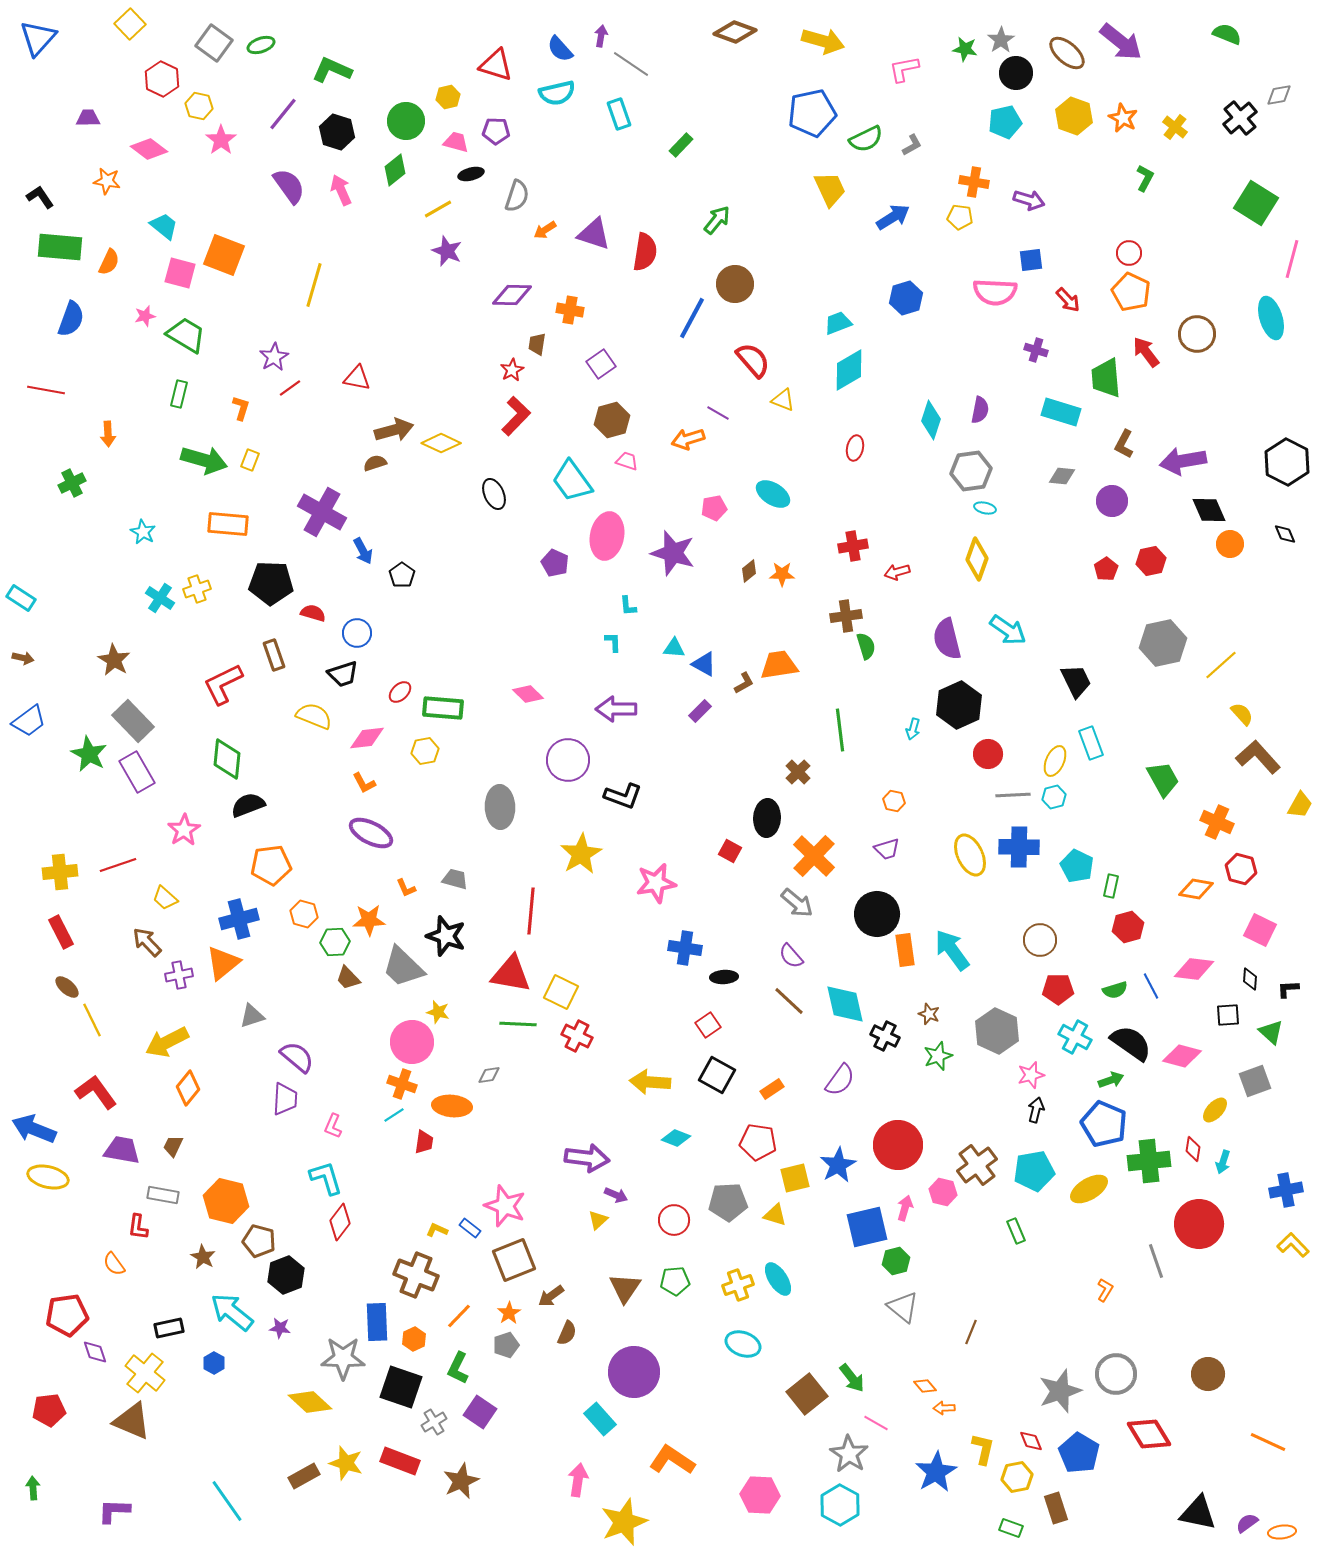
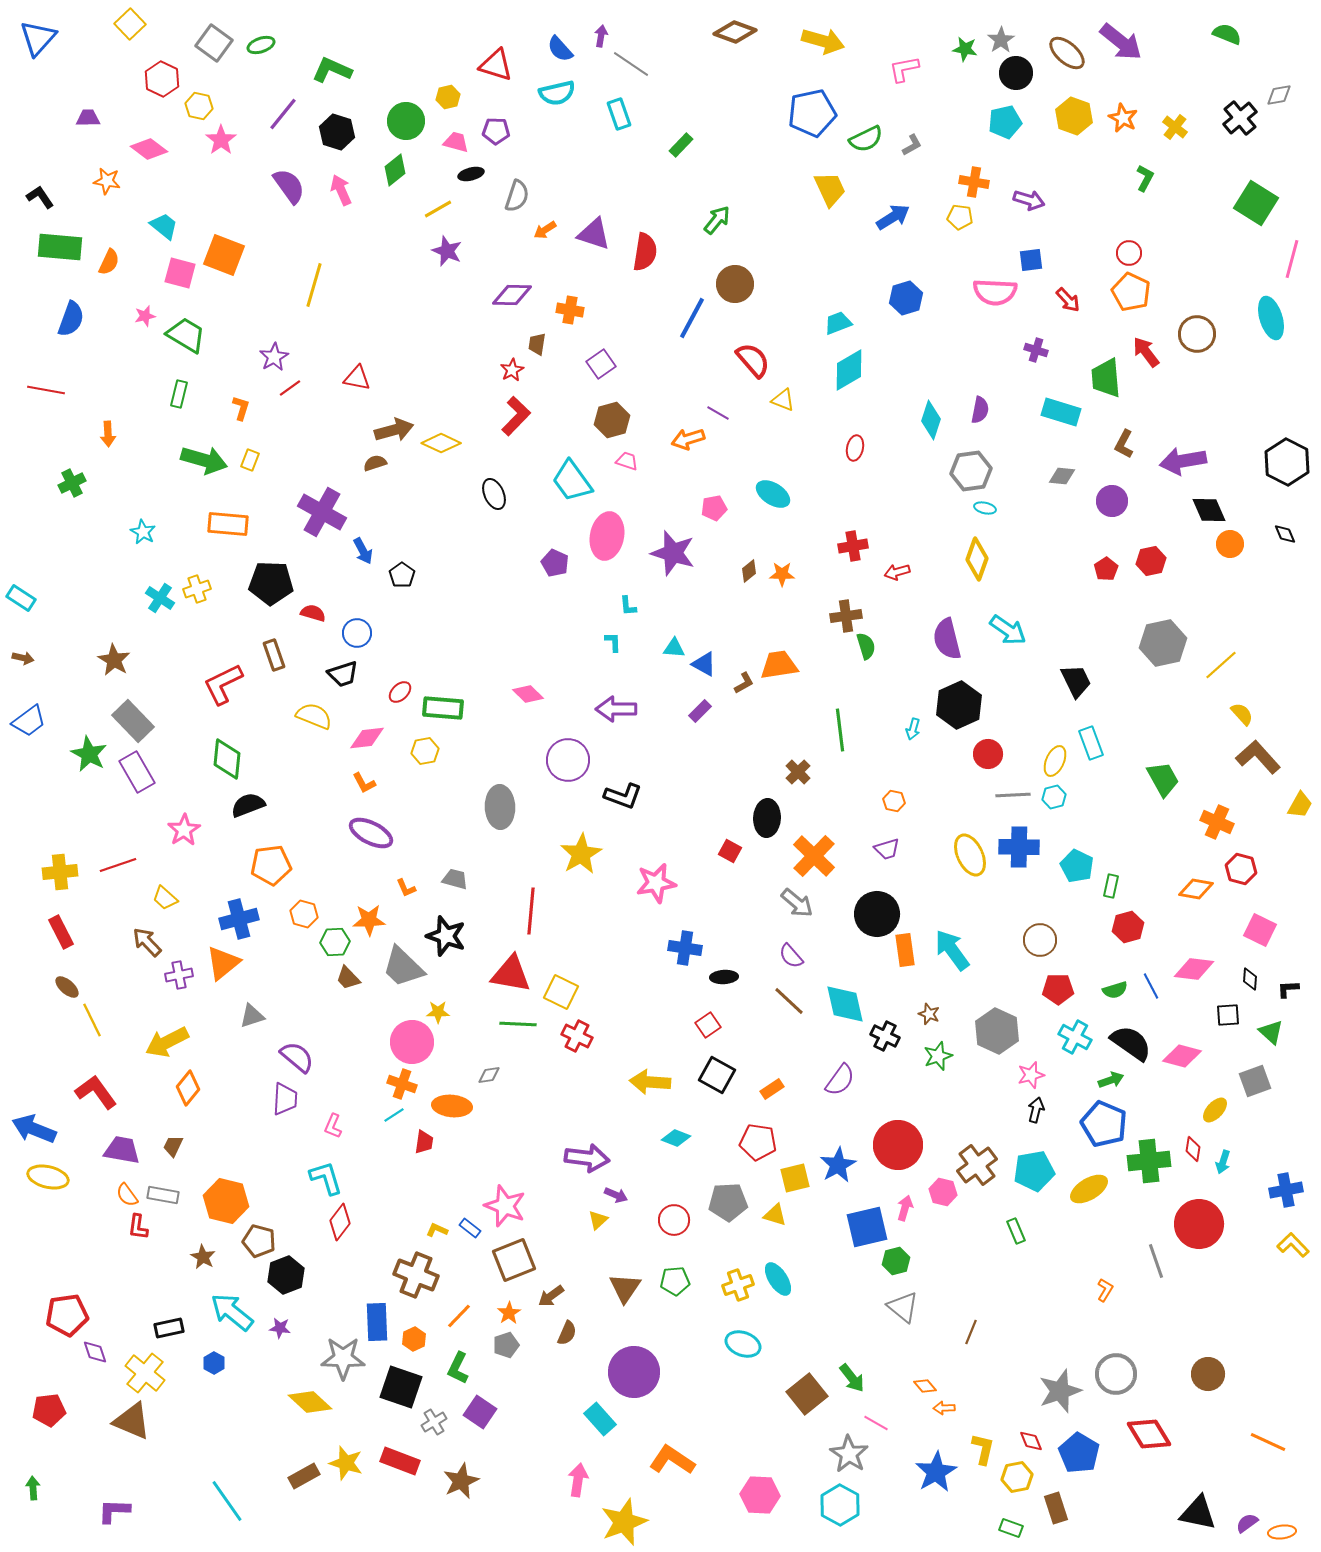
yellow star at (438, 1012): rotated 15 degrees counterclockwise
orange semicircle at (114, 1264): moved 13 px right, 69 px up
